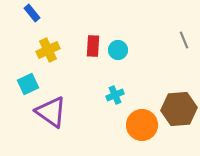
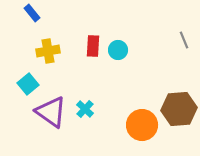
yellow cross: moved 1 px down; rotated 15 degrees clockwise
cyan square: rotated 15 degrees counterclockwise
cyan cross: moved 30 px left, 14 px down; rotated 24 degrees counterclockwise
